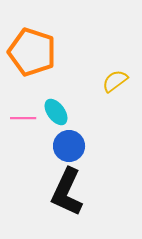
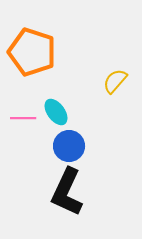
yellow semicircle: rotated 12 degrees counterclockwise
